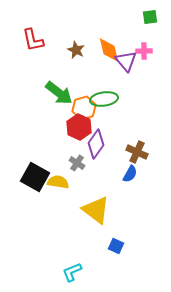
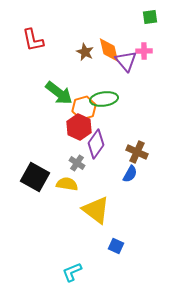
brown star: moved 9 px right, 2 px down
yellow semicircle: moved 9 px right, 2 px down
